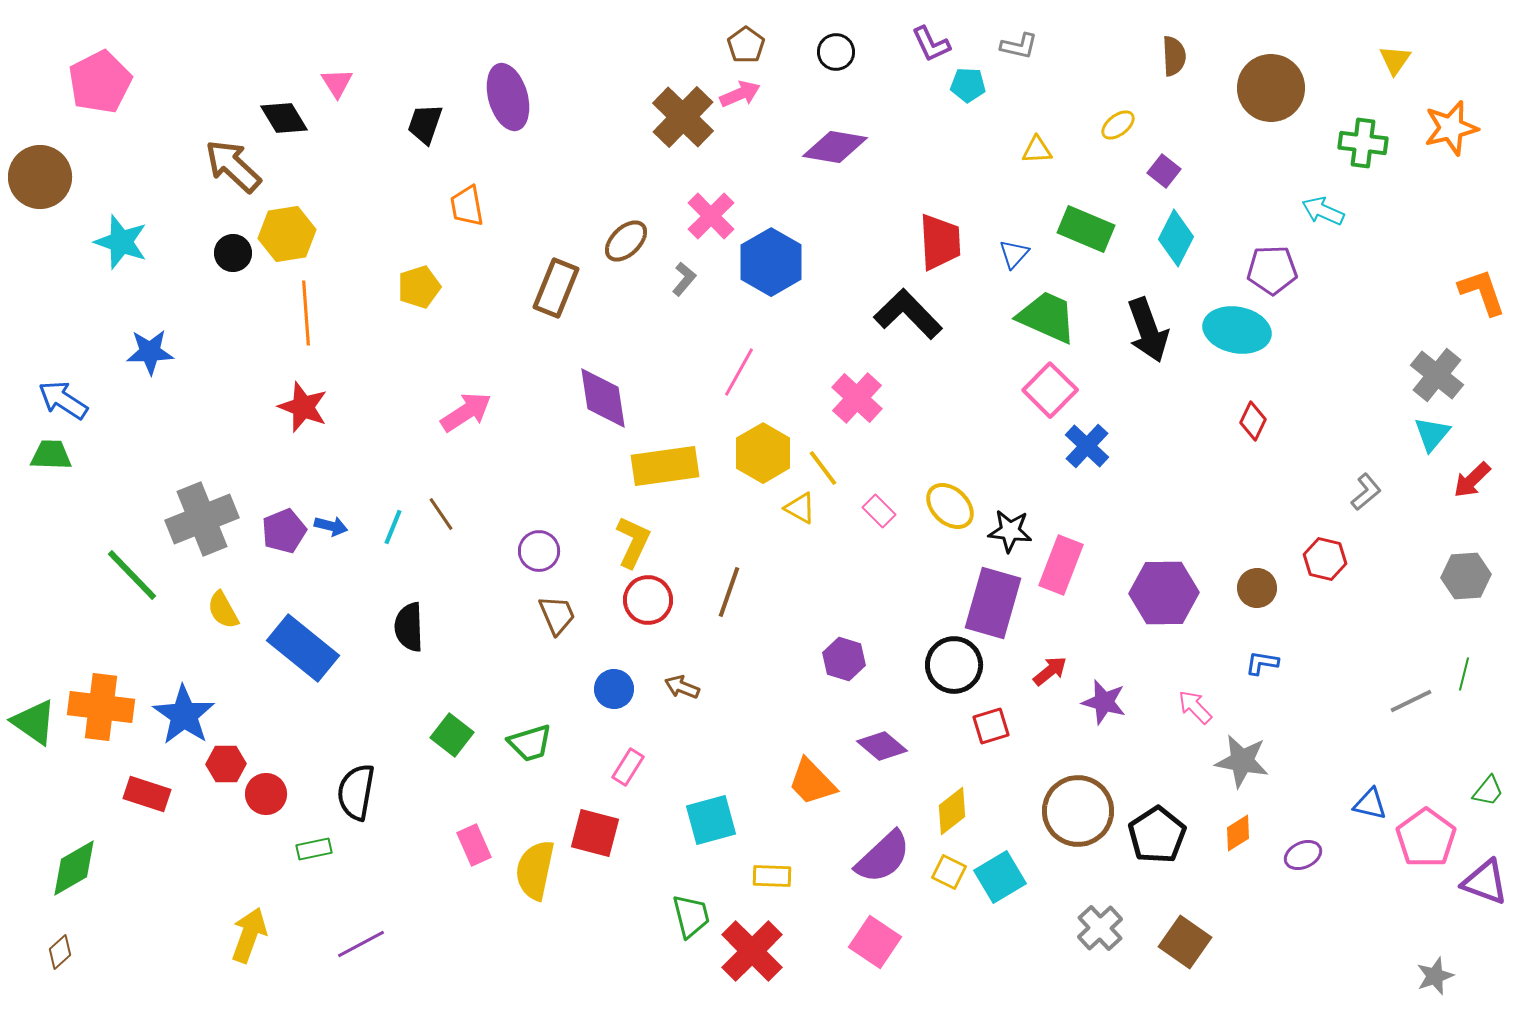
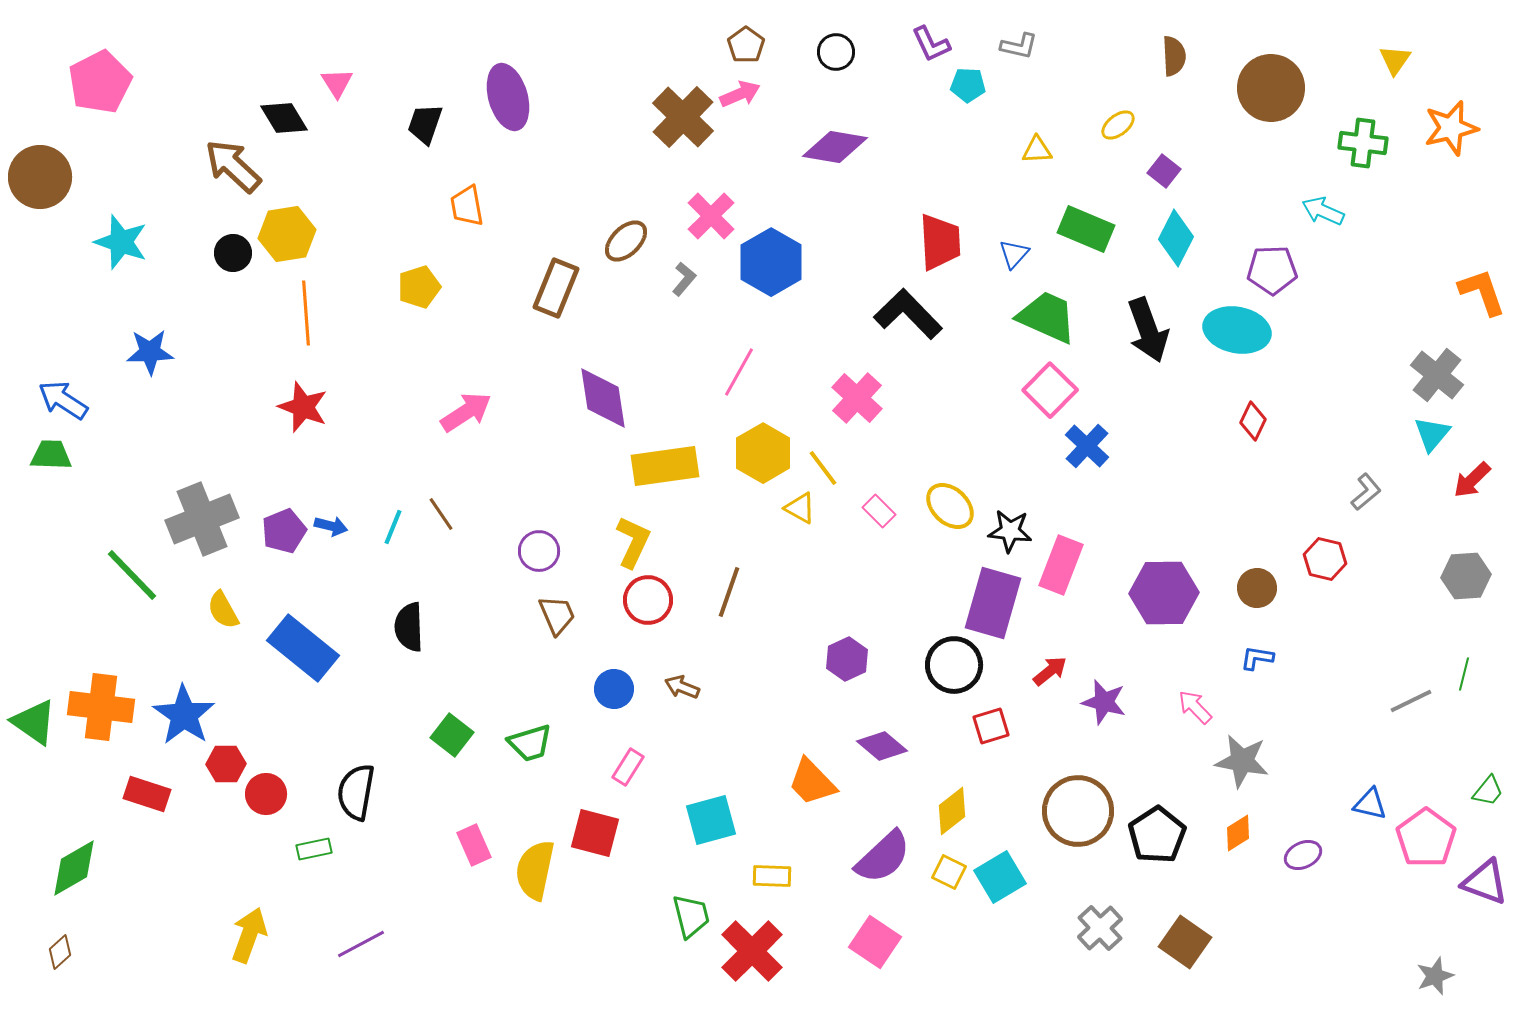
purple hexagon at (844, 659): moved 3 px right; rotated 18 degrees clockwise
blue L-shape at (1262, 663): moved 5 px left, 5 px up
